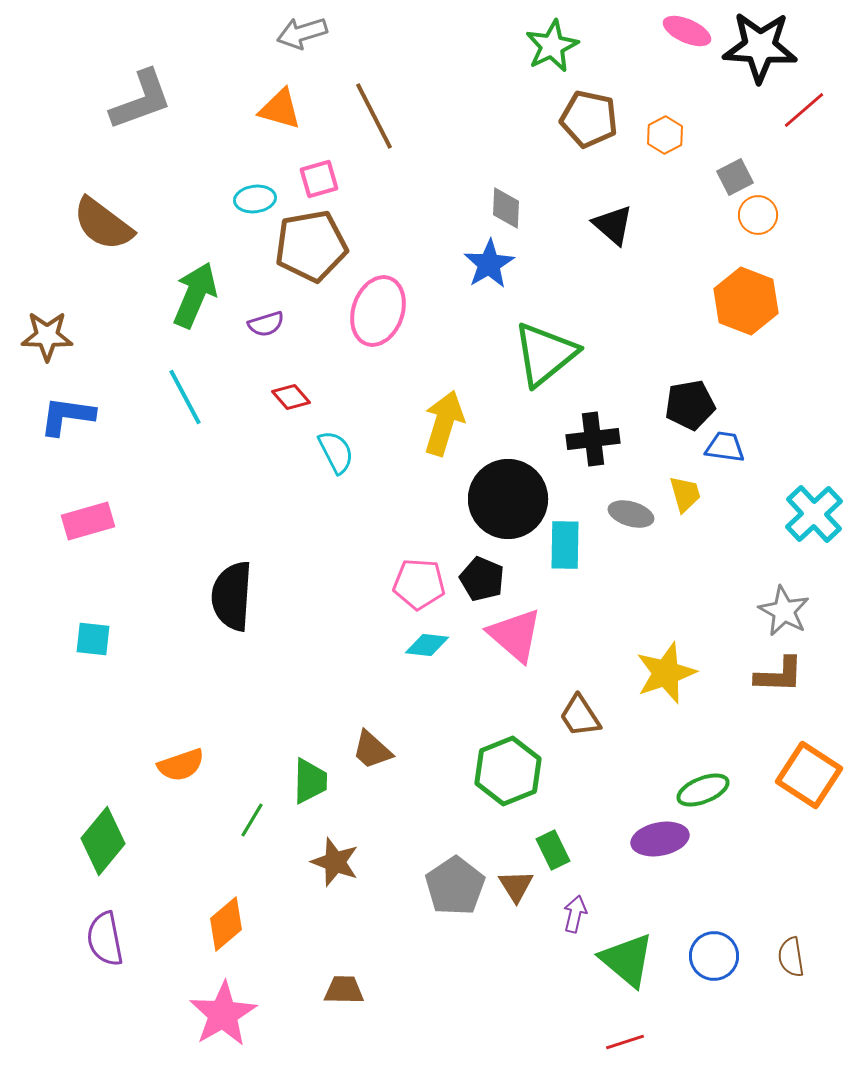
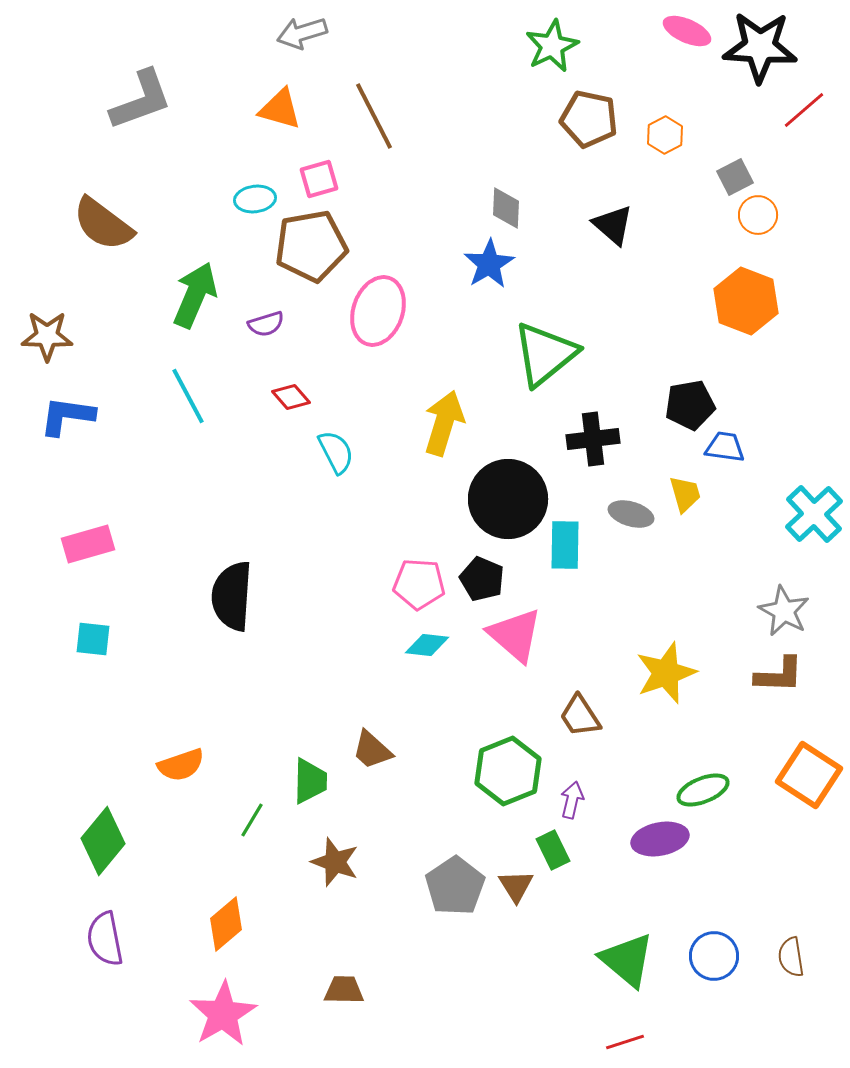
cyan line at (185, 397): moved 3 px right, 1 px up
pink rectangle at (88, 521): moved 23 px down
purple arrow at (575, 914): moved 3 px left, 114 px up
